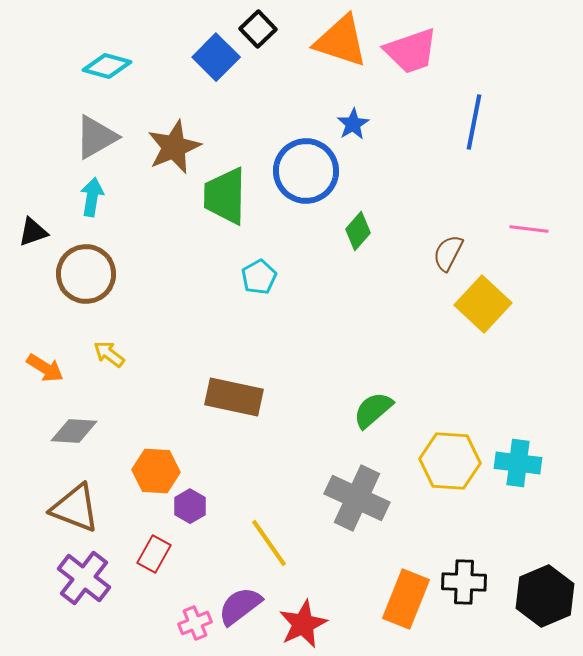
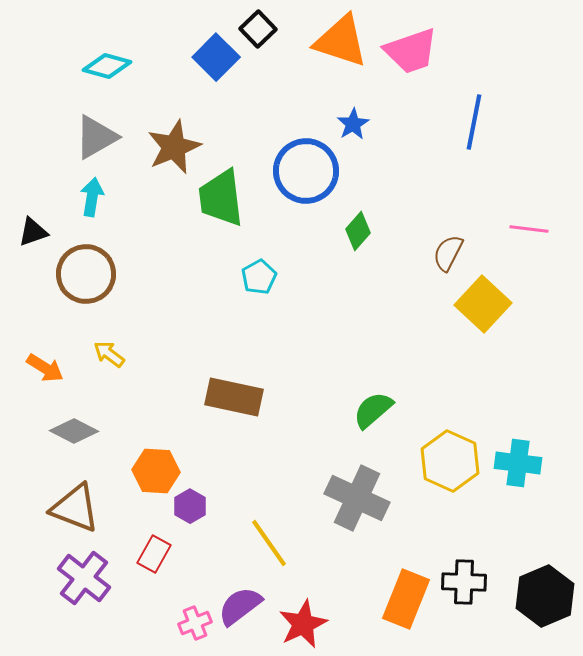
green trapezoid: moved 4 px left, 2 px down; rotated 8 degrees counterclockwise
gray diamond: rotated 24 degrees clockwise
yellow hexagon: rotated 20 degrees clockwise
